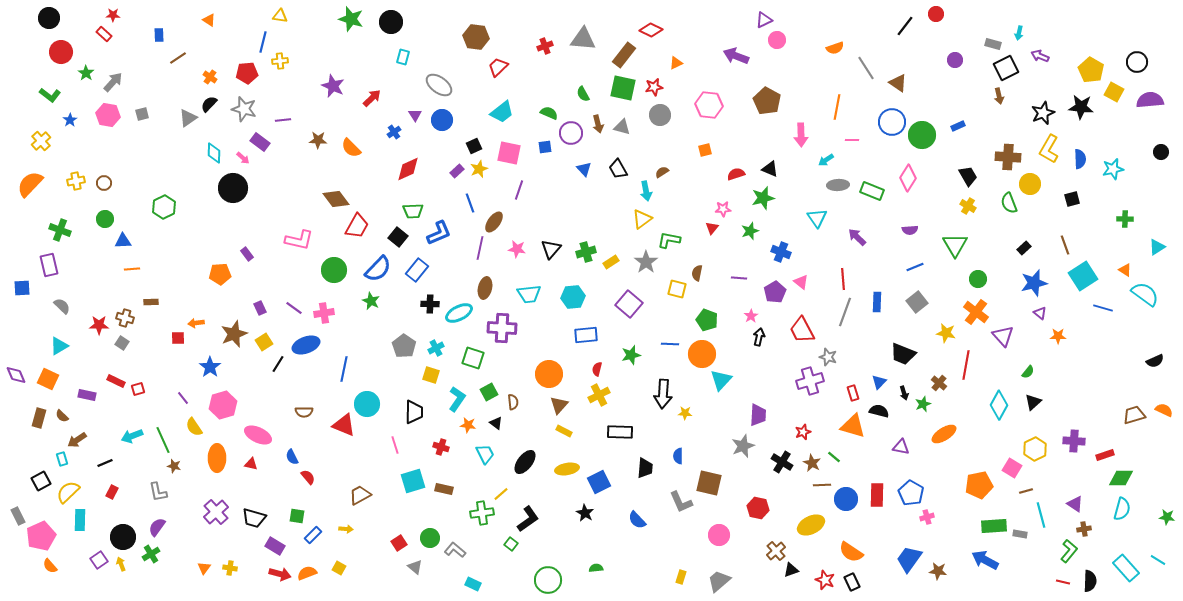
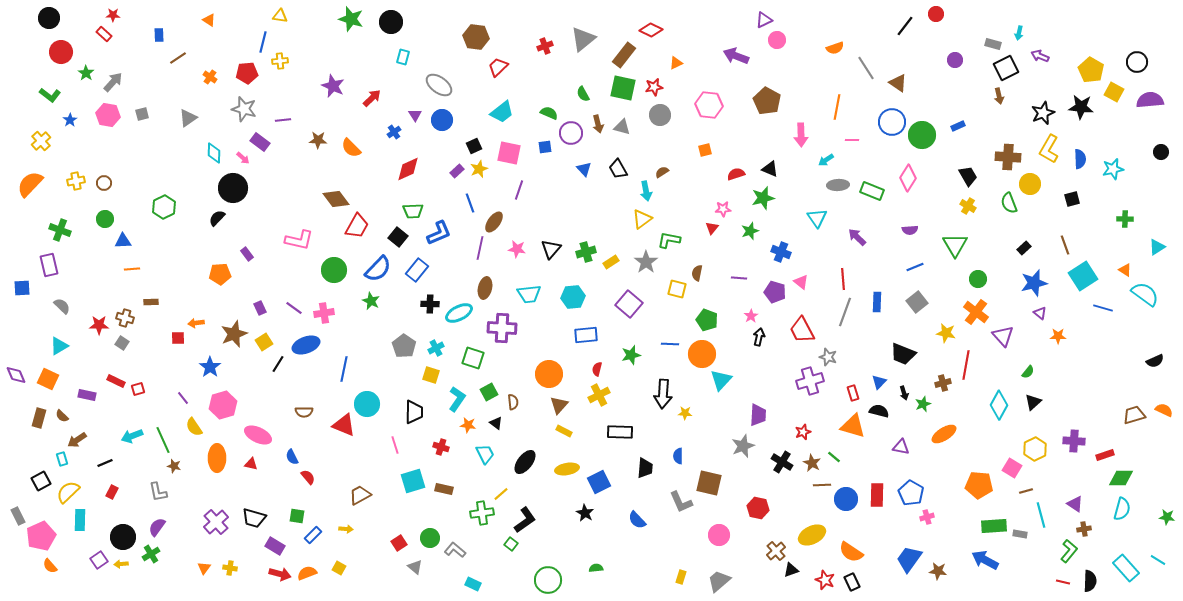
gray triangle at (583, 39): rotated 44 degrees counterclockwise
black semicircle at (209, 104): moved 8 px right, 114 px down
purple pentagon at (775, 292): rotated 25 degrees counterclockwise
brown cross at (939, 383): moved 4 px right; rotated 35 degrees clockwise
orange pentagon at (979, 485): rotated 16 degrees clockwise
purple cross at (216, 512): moved 10 px down
black L-shape at (528, 519): moved 3 px left, 1 px down
yellow ellipse at (811, 525): moved 1 px right, 10 px down
yellow arrow at (121, 564): rotated 72 degrees counterclockwise
